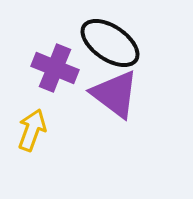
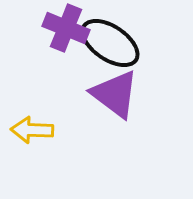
purple cross: moved 11 px right, 40 px up
yellow arrow: rotated 108 degrees counterclockwise
